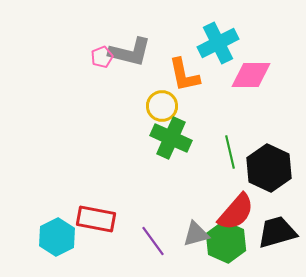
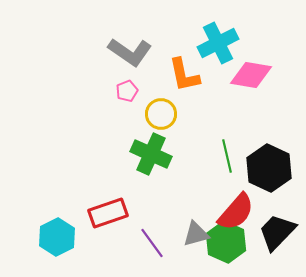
gray L-shape: rotated 21 degrees clockwise
pink pentagon: moved 25 px right, 34 px down
pink diamond: rotated 9 degrees clockwise
yellow circle: moved 1 px left, 8 px down
green cross: moved 20 px left, 16 px down
green line: moved 3 px left, 4 px down
red rectangle: moved 12 px right, 6 px up; rotated 30 degrees counterclockwise
black trapezoid: rotated 30 degrees counterclockwise
purple line: moved 1 px left, 2 px down
